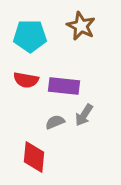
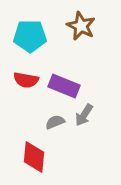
purple rectangle: rotated 16 degrees clockwise
